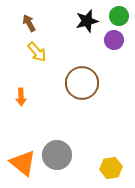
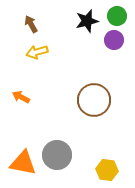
green circle: moved 2 px left
brown arrow: moved 2 px right, 1 px down
yellow arrow: rotated 115 degrees clockwise
brown circle: moved 12 px right, 17 px down
orange arrow: rotated 120 degrees clockwise
orange triangle: rotated 28 degrees counterclockwise
yellow hexagon: moved 4 px left, 2 px down; rotated 15 degrees clockwise
